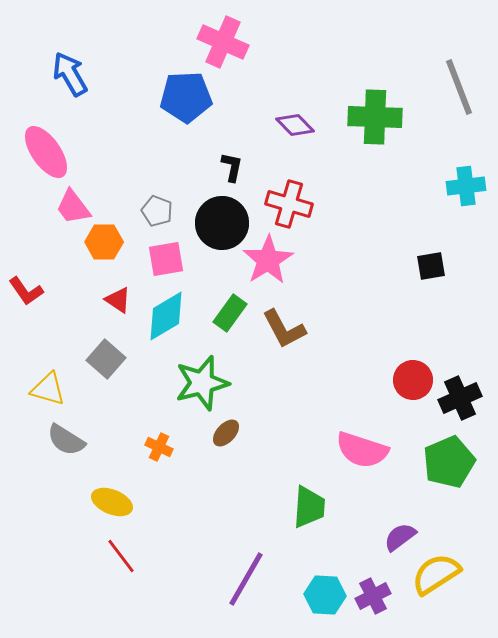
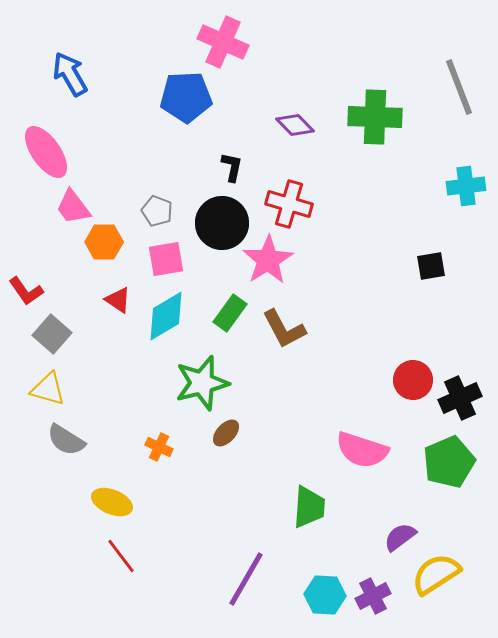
gray square: moved 54 px left, 25 px up
